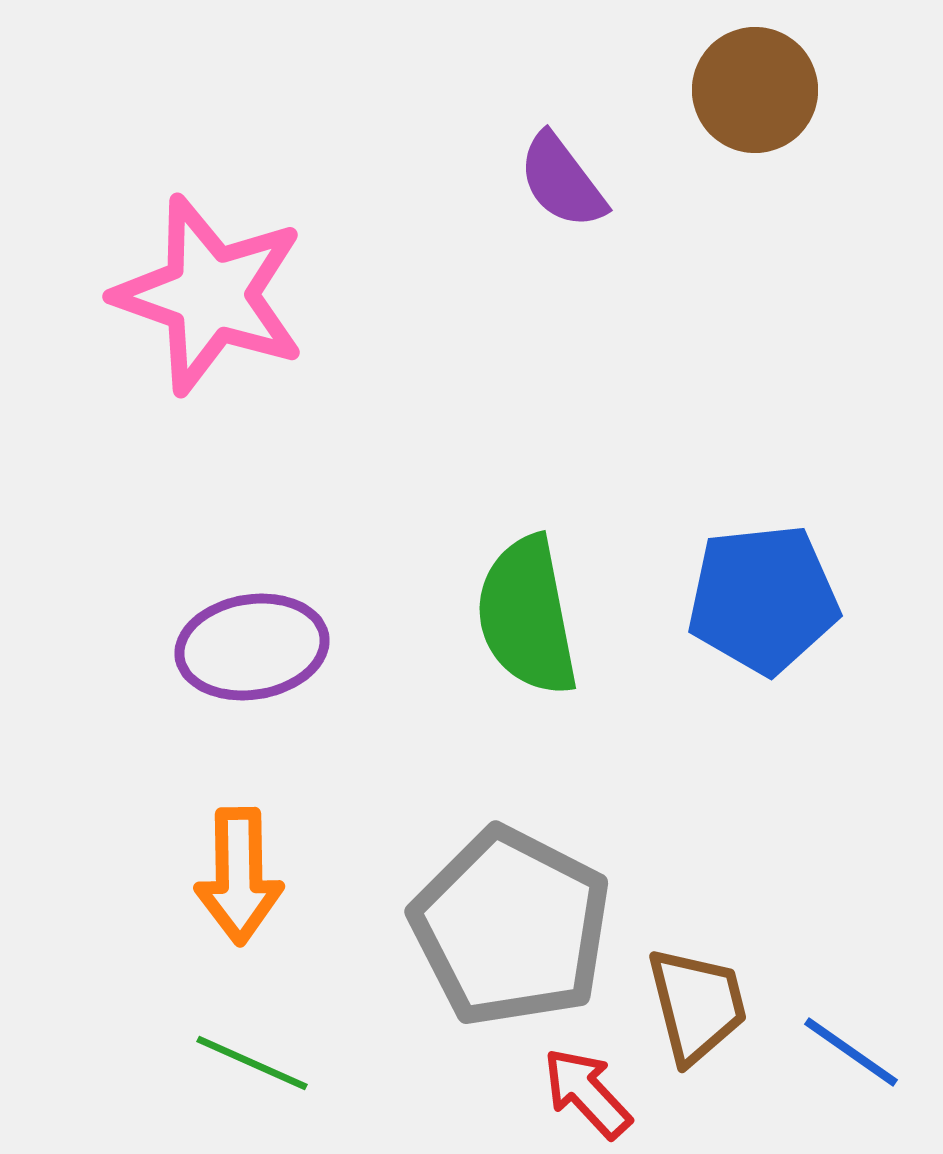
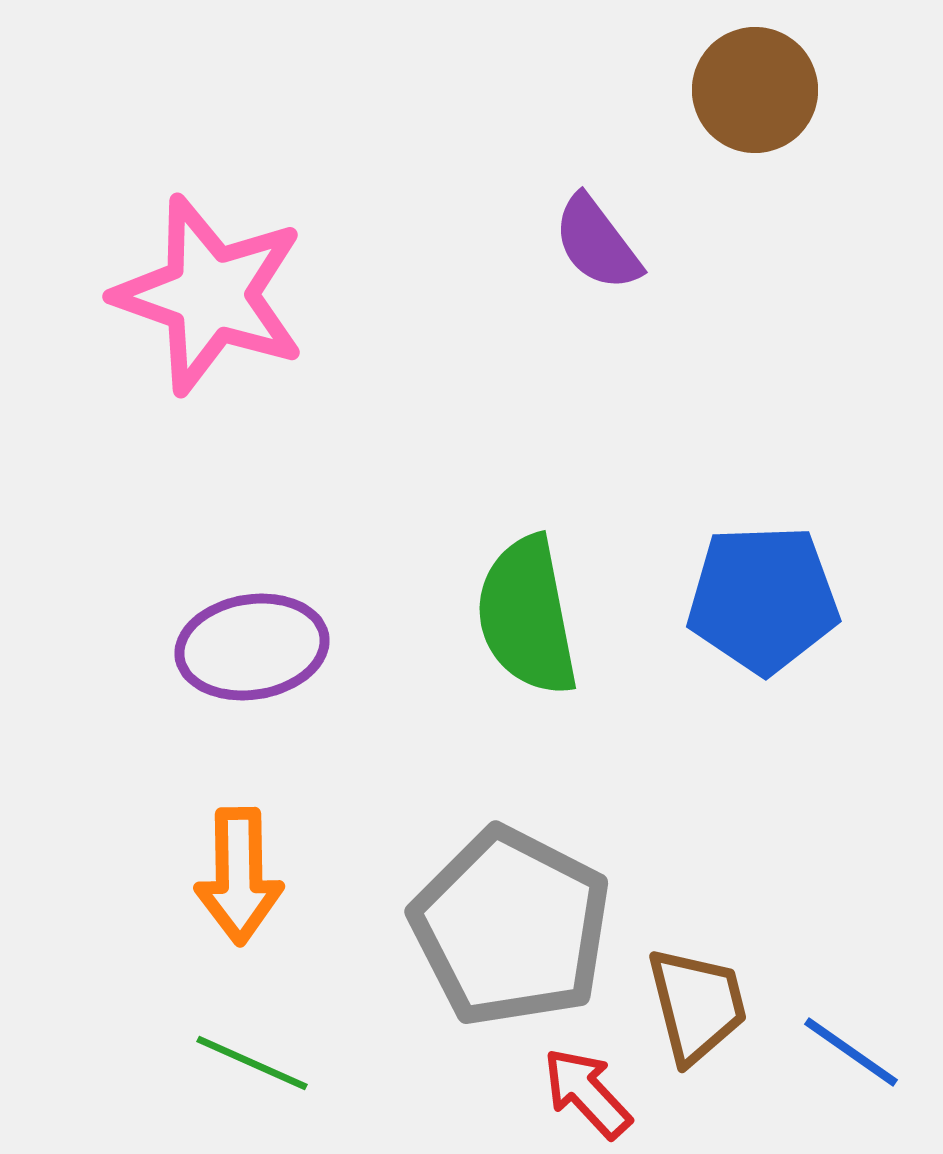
purple semicircle: moved 35 px right, 62 px down
blue pentagon: rotated 4 degrees clockwise
